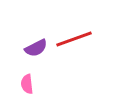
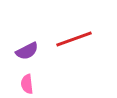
purple semicircle: moved 9 px left, 3 px down
